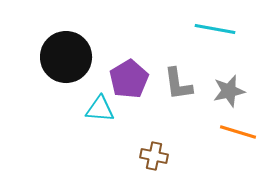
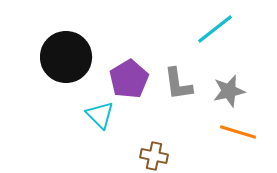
cyan line: rotated 48 degrees counterclockwise
cyan triangle: moved 6 px down; rotated 40 degrees clockwise
